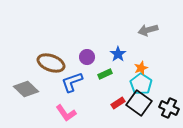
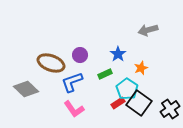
purple circle: moved 7 px left, 2 px up
cyan pentagon: moved 14 px left, 5 px down
black cross: moved 1 px right, 1 px down; rotated 30 degrees clockwise
pink L-shape: moved 8 px right, 4 px up
